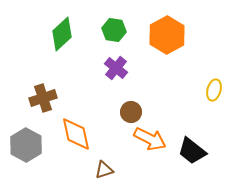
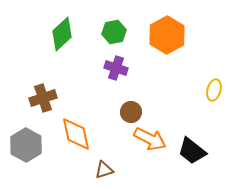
green hexagon: moved 2 px down; rotated 20 degrees counterclockwise
purple cross: rotated 20 degrees counterclockwise
